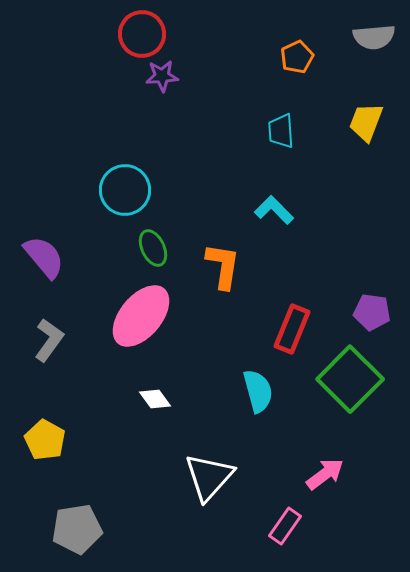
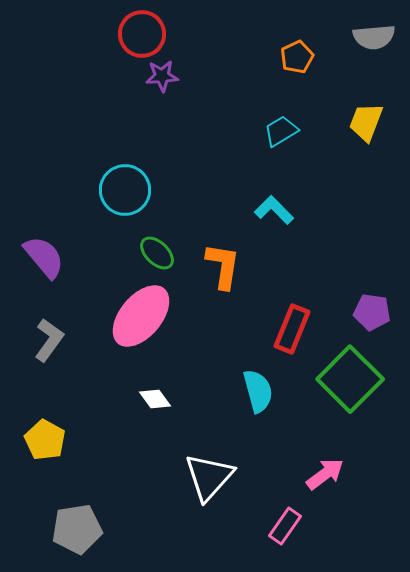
cyan trapezoid: rotated 63 degrees clockwise
green ellipse: moved 4 px right, 5 px down; rotated 21 degrees counterclockwise
